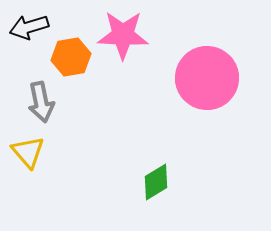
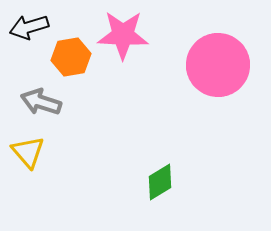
pink circle: moved 11 px right, 13 px up
gray arrow: rotated 120 degrees clockwise
green diamond: moved 4 px right
